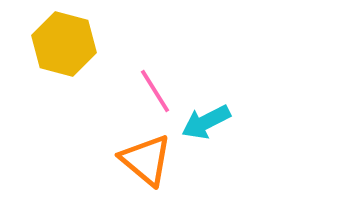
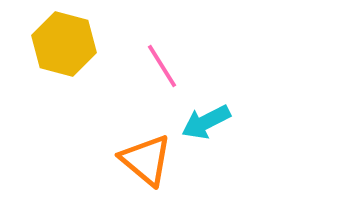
pink line: moved 7 px right, 25 px up
